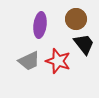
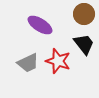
brown circle: moved 8 px right, 5 px up
purple ellipse: rotated 65 degrees counterclockwise
gray trapezoid: moved 1 px left, 2 px down
